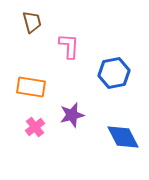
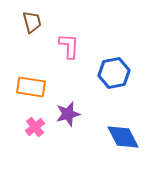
purple star: moved 4 px left, 1 px up
